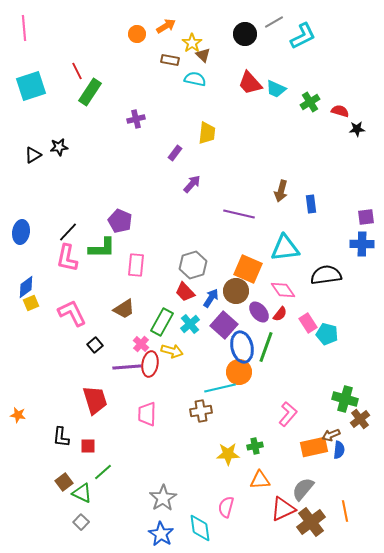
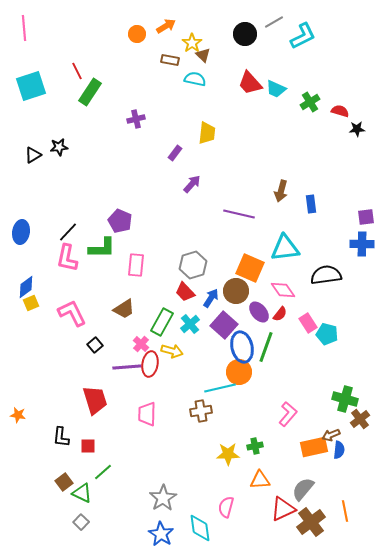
orange square at (248, 269): moved 2 px right, 1 px up
